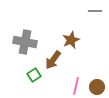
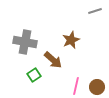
gray line: rotated 16 degrees counterclockwise
brown arrow: rotated 84 degrees counterclockwise
